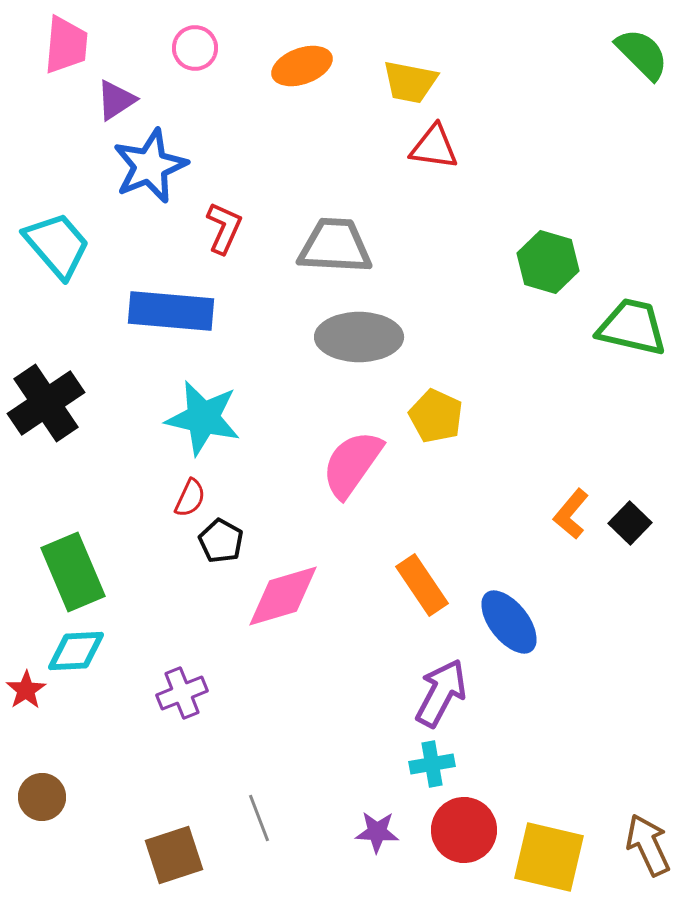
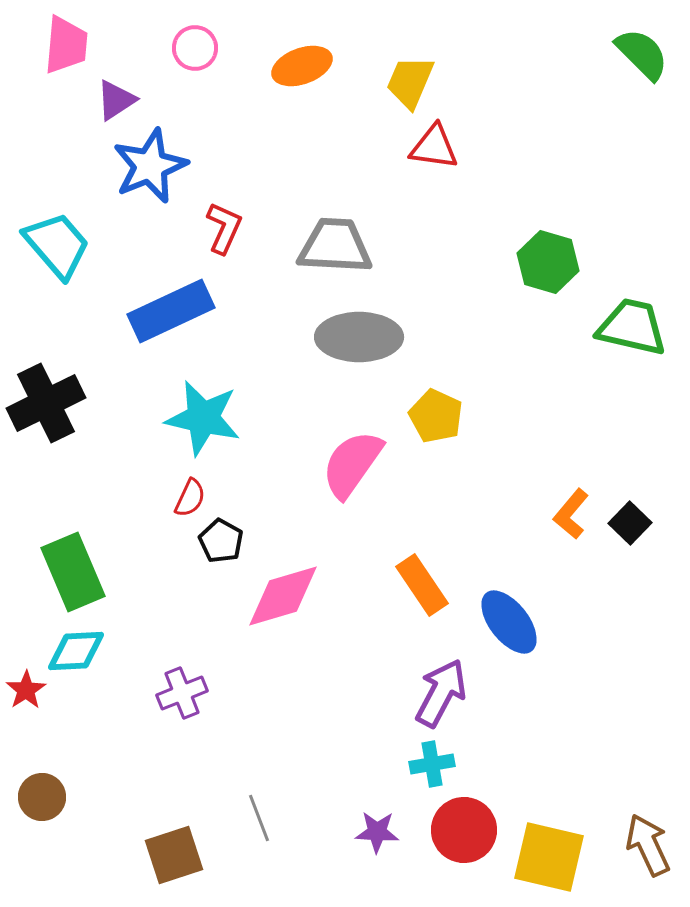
yellow trapezoid: rotated 102 degrees clockwise
blue rectangle: rotated 30 degrees counterclockwise
black cross: rotated 8 degrees clockwise
